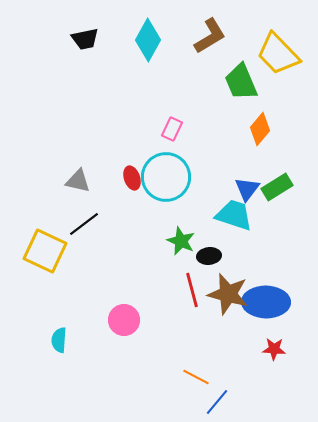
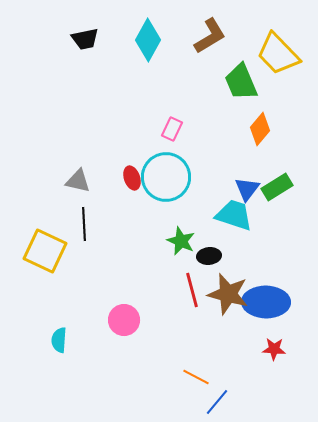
black line: rotated 56 degrees counterclockwise
